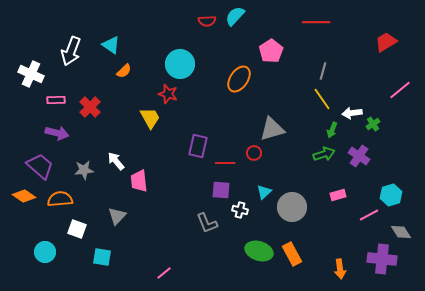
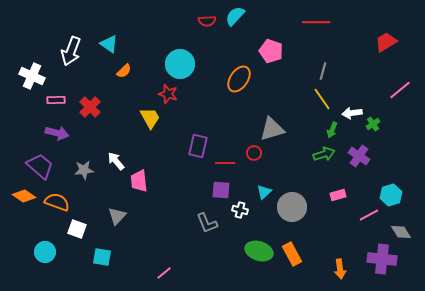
cyan triangle at (111, 45): moved 2 px left, 1 px up
pink pentagon at (271, 51): rotated 20 degrees counterclockwise
white cross at (31, 74): moved 1 px right, 2 px down
orange semicircle at (60, 199): moved 3 px left, 3 px down; rotated 25 degrees clockwise
